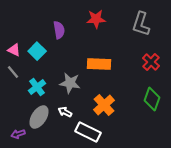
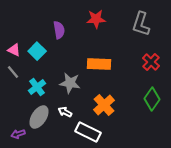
green diamond: rotated 15 degrees clockwise
